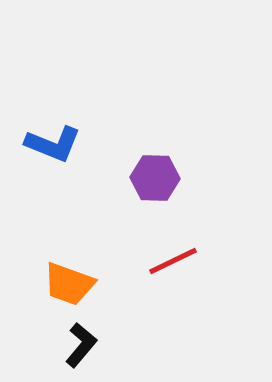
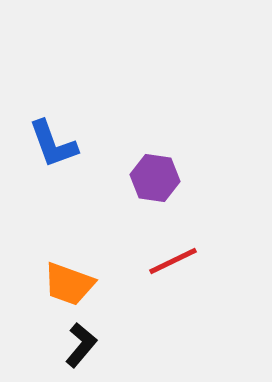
blue L-shape: rotated 48 degrees clockwise
purple hexagon: rotated 6 degrees clockwise
